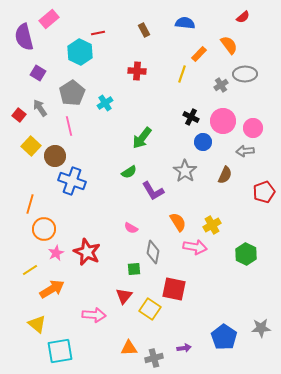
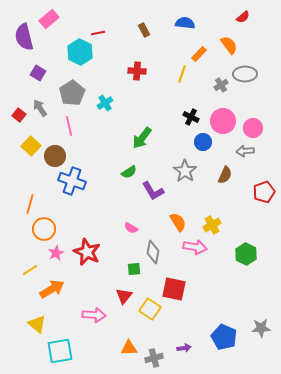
blue pentagon at (224, 337): rotated 10 degrees counterclockwise
